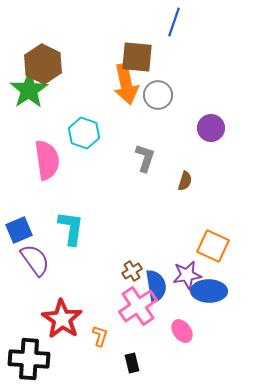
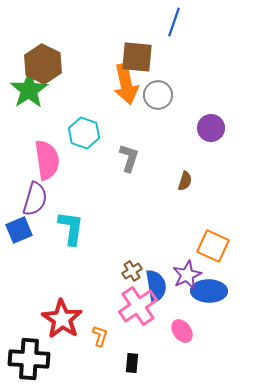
gray L-shape: moved 16 px left
purple semicircle: moved 61 px up; rotated 52 degrees clockwise
purple star: rotated 16 degrees counterclockwise
black rectangle: rotated 18 degrees clockwise
